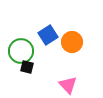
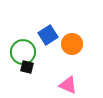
orange circle: moved 2 px down
green circle: moved 2 px right, 1 px down
pink triangle: rotated 24 degrees counterclockwise
